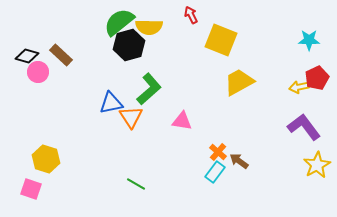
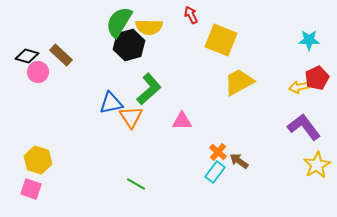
green semicircle: rotated 20 degrees counterclockwise
pink triangle: rotated 10 degrees counterclockwise
yellow hexagon: moved 8 px left, 1 px down
